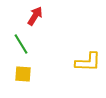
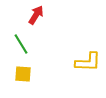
red arrow: moved 1 px right, 1 px up
